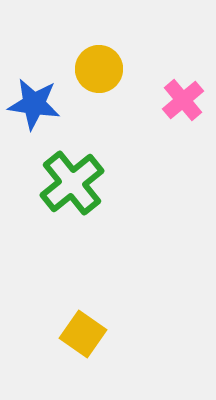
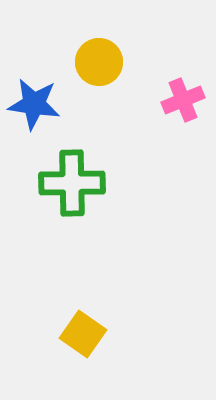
yellow circle: moved 7 px up
pink cross: rotated 18 degrees clockwise
green cross: rotated 38 degrees clockwise
